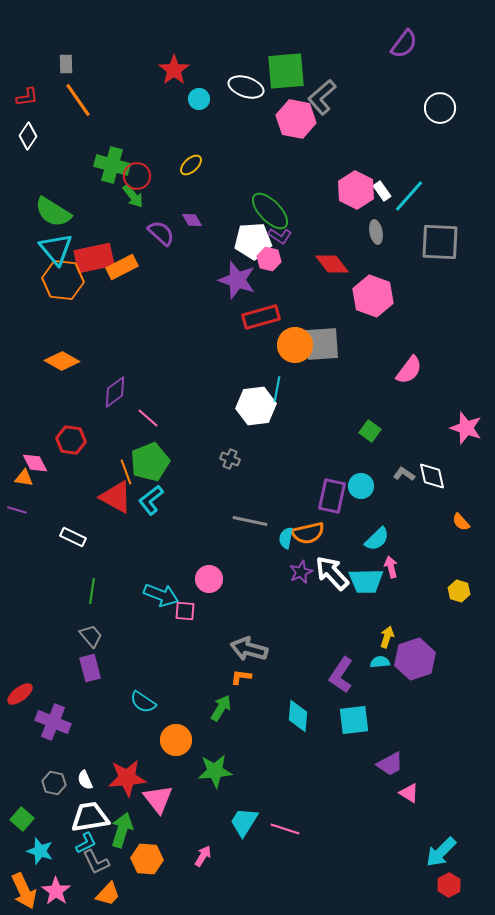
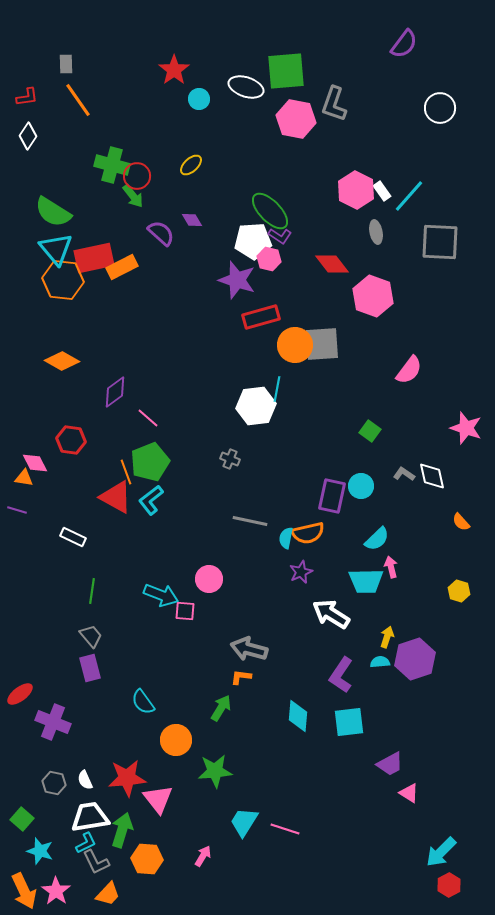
gray L-shape at (322, 97): moved 12 px right, 7 px down; rotated 30 degrees counterclockwise
white arrow at (332, 573): moved 1 px left, 41 px down; rotated 15 degrees counterclockwise
cyan semicircle at (143, 702): rotated 20 degrees clockwise
cyan square at (354, 720): moved 5 px left, 2 px down
